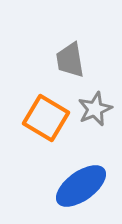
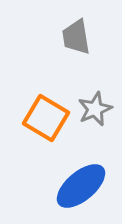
gray trapezoid: moved 6 px right, 23 px up
blue ellipse: rotated 4 degrees counterclockwise
